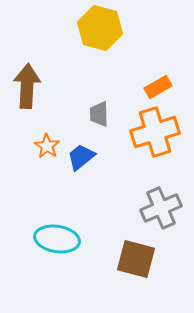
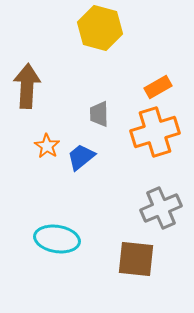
brown square: rotated 9 degrees counterclockwise
